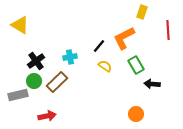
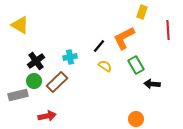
orange circle: moved 5 px down
